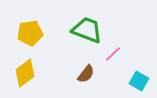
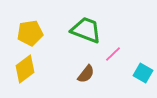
green trapezoid: moved 1 px left
yellow diamond: moved 4 px up
cyan square: moved 4 px right, 8 px up
